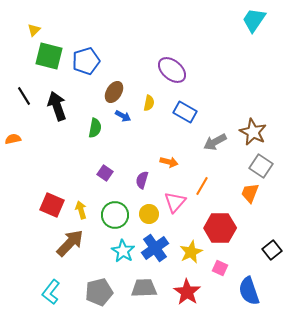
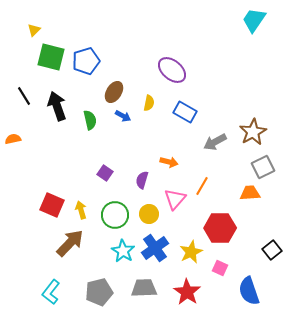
green square: moved 2 px right, 1 px down
green semicircle: moved 5 px left, 8 px up; rotated 24 degrees counterclockwise
brown star: rotated 16 degrees clockwise
gray square: moved 2 px right, 1 px down; rotated 30 degrees clockwise
orange trapezoid: rotated 65 degrees clockwise
pink triangle: moved 3 px up
